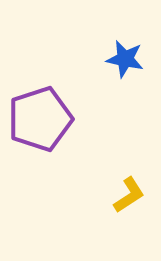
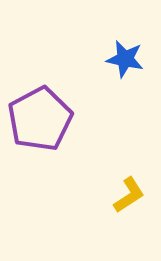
purple pentagon: rotated 10 degrees counterclockwise
